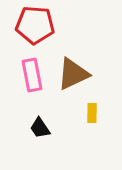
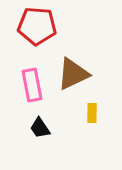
red pentagon: moved 2 px right, 1 px down
pink rectangle: moved 10 px down
